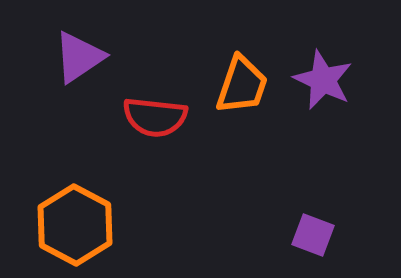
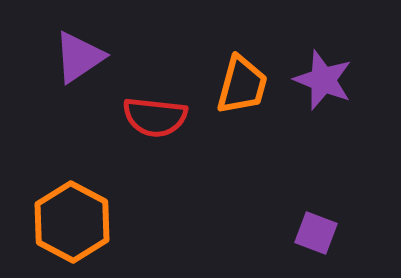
purple star: rotated 4 degrees counterclockwise
orange trapezoid: rotated 4 degrees counterclockwise
orange hexagon: moved 3 px left, 3 px up
purple square: moved 3 px right, 2 px up
